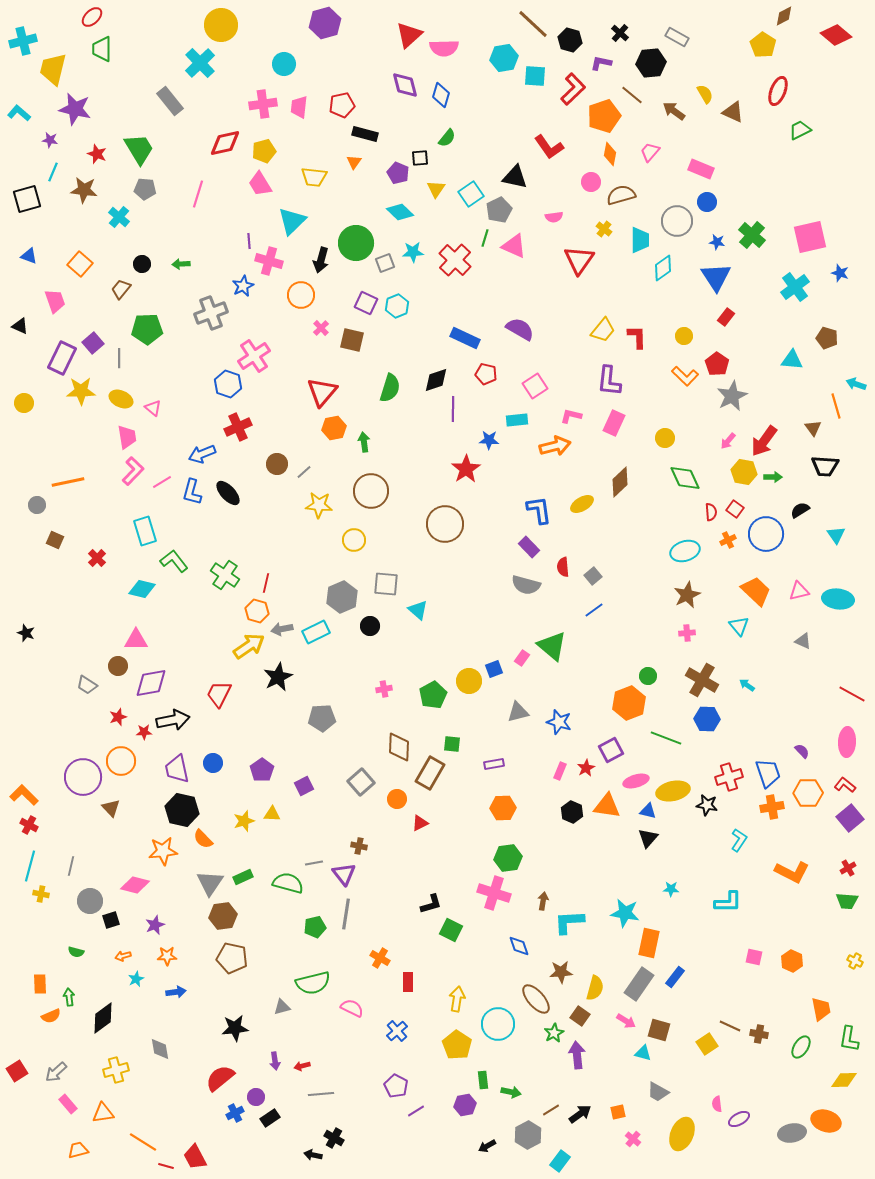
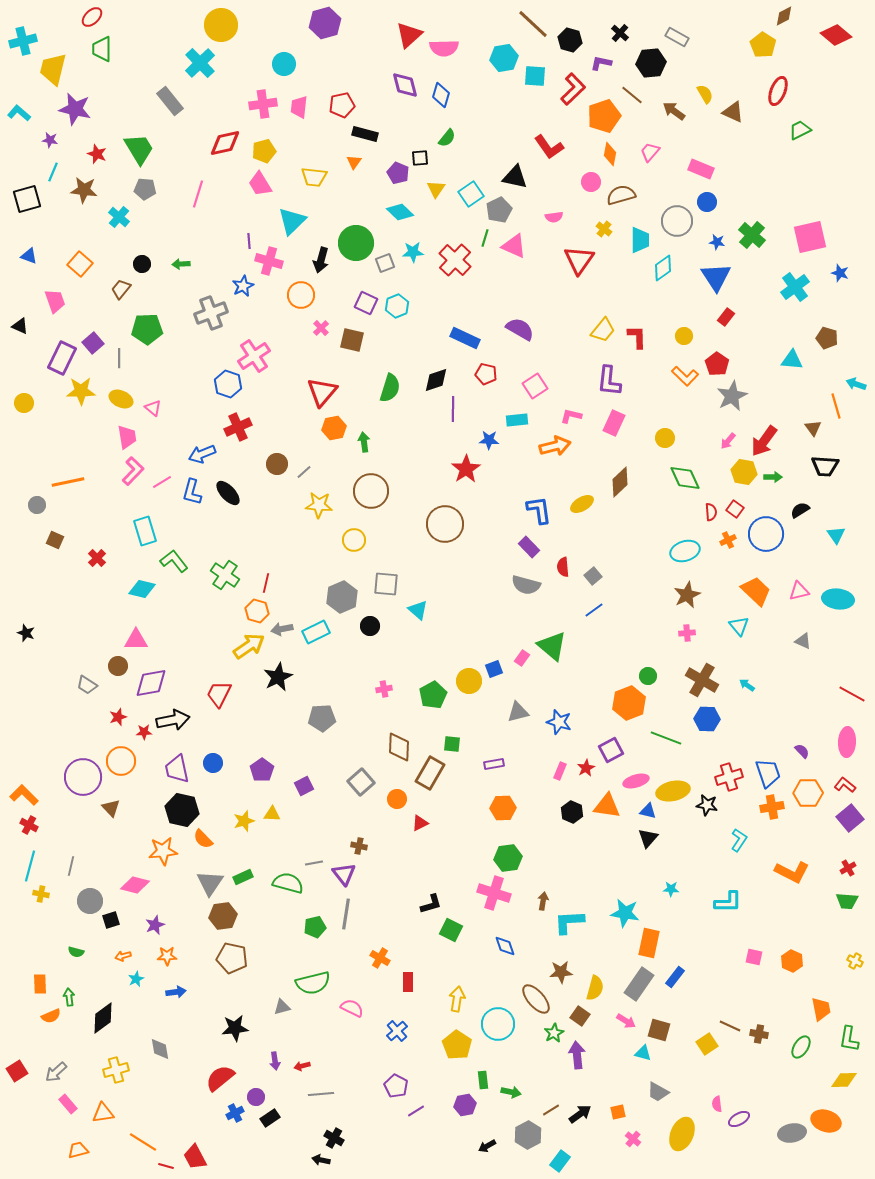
blue diamond at (519, 946): moved 14 px left
black arrow at (313, 1155): moved 8 px right, 5 px down
